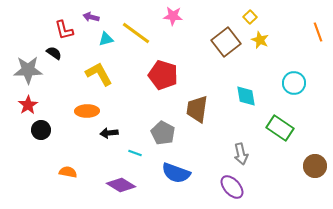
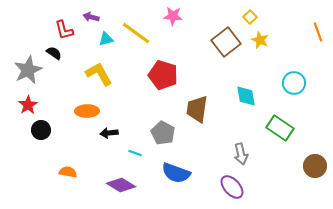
gray star: rotated 24 degrees counterclockwise
